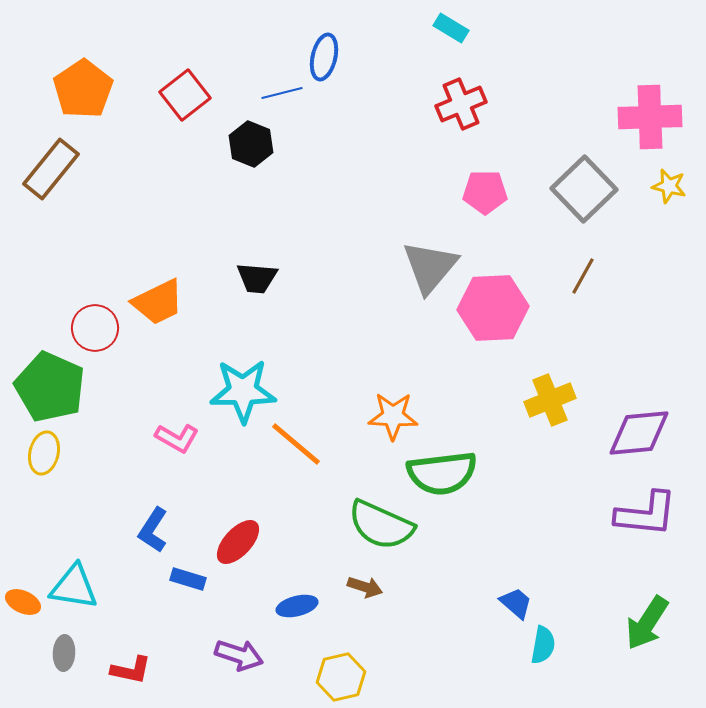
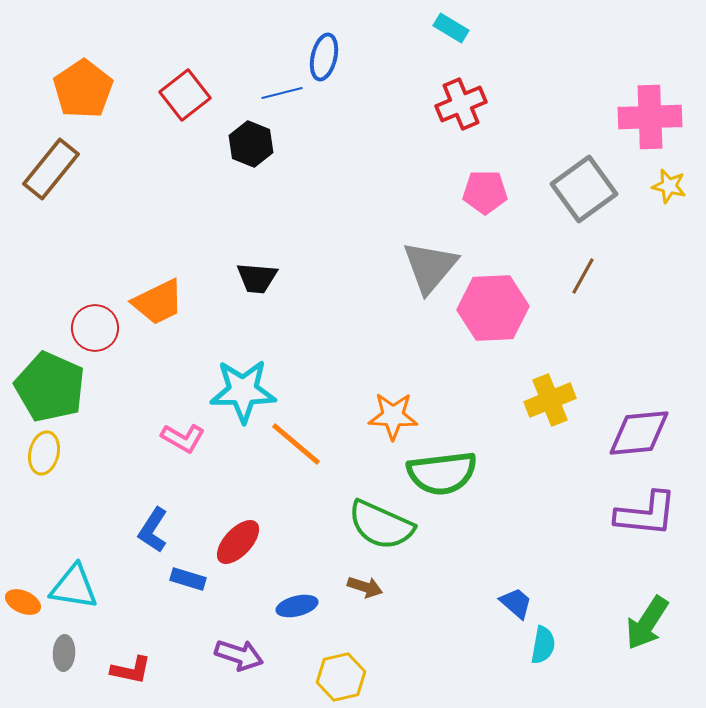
gray square at (584, 189): rotated 8 degrees clockwise
pink L-shape at (177, 438): moved 6 px right
